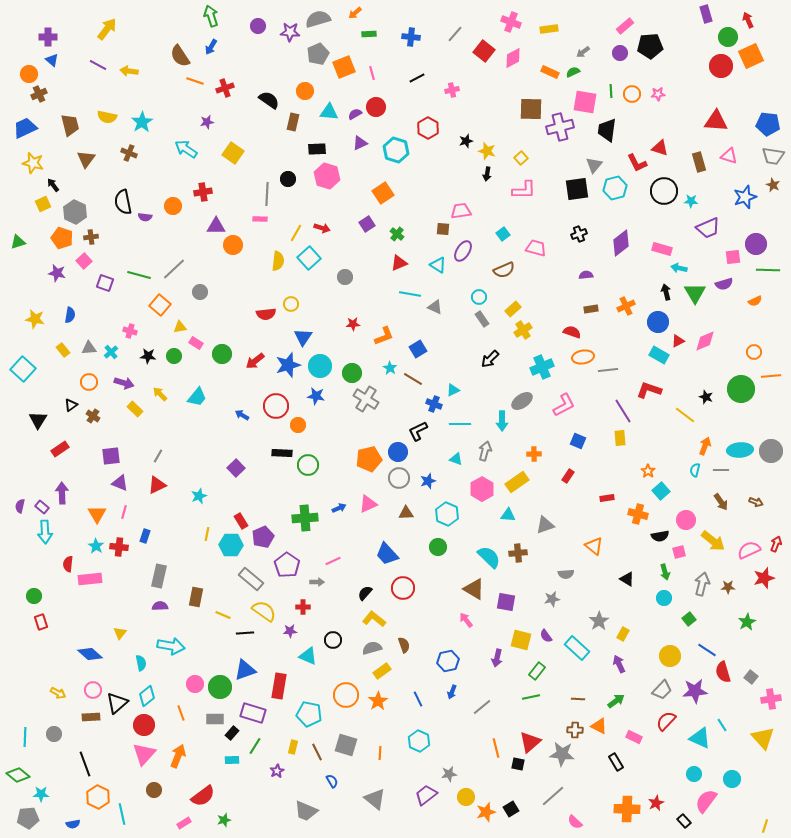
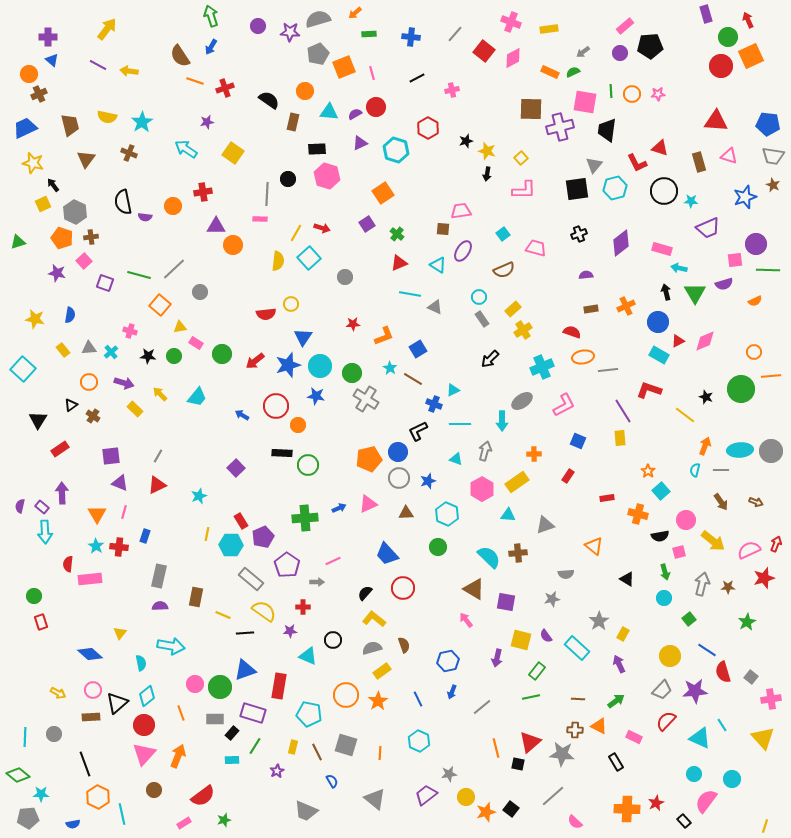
pink square at (733, 257): moved 2 px right, 3 px down
black square at (511, 809): rotated 21 degrees counterclockwise
